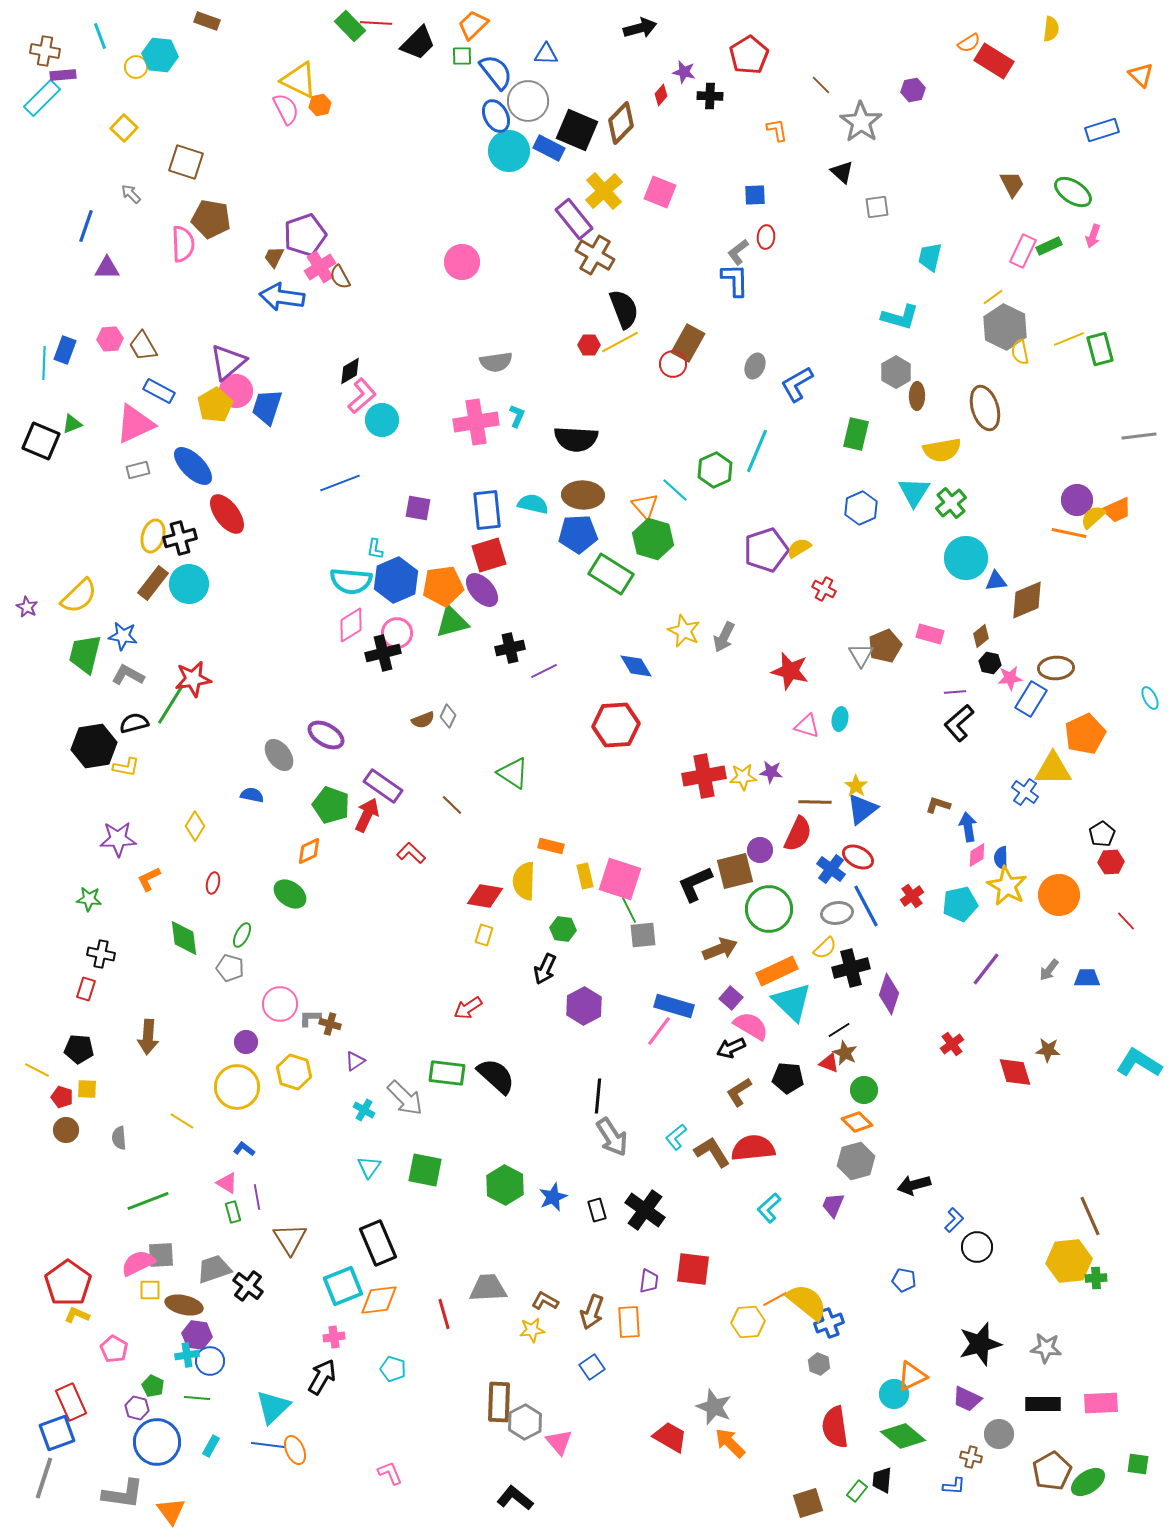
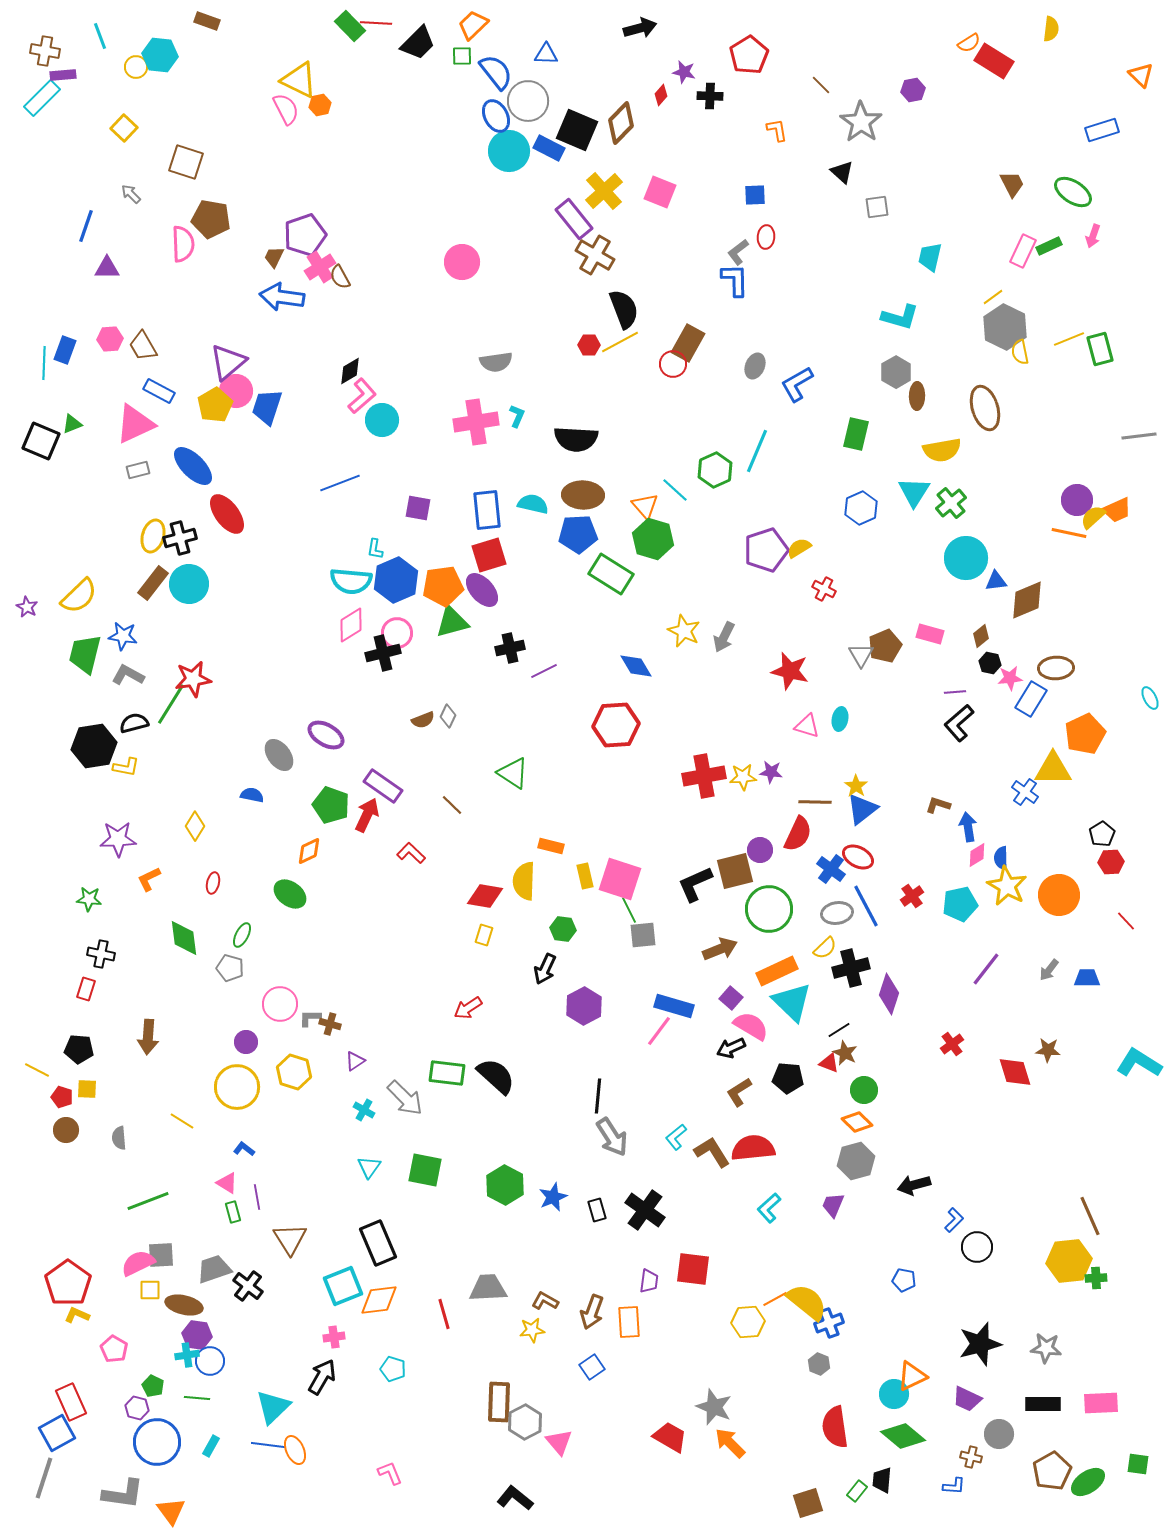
blue square at (57, 1433): rotated 9 degrees counterclockwise
